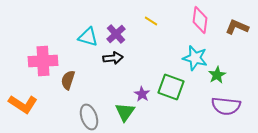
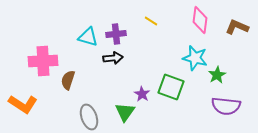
purple cross: rotated 36 degrees clockwise
